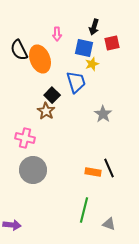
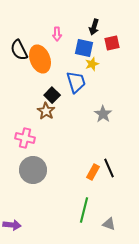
orange rectangle: rotated 70 degrees counterclockwise
